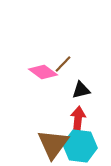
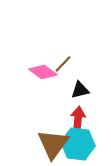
black triangle: moved 1 px left
cyan hexagon: moved 2 px left, 2 px up
